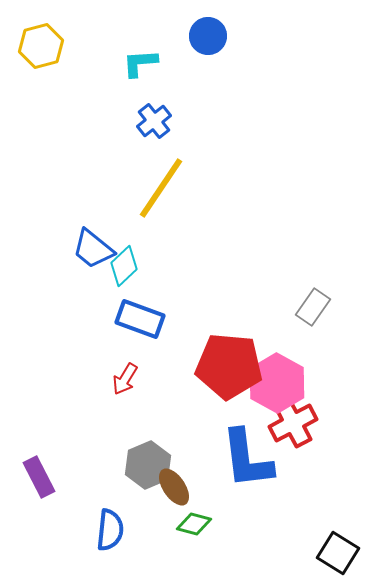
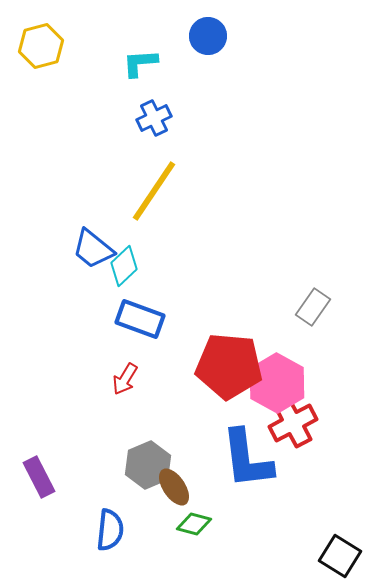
blue cross: moved 3 px up; rotated 12 degrees clockwise
yellow line: moved 7 px left, 3 px down
black square: moved 2 px right, 3 px down
